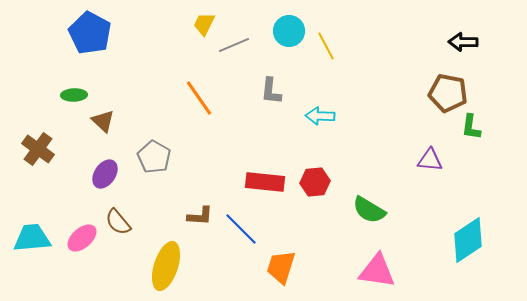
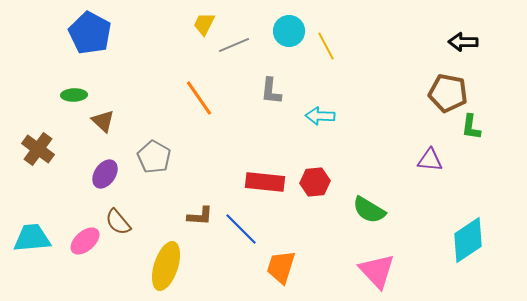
pink ellipse: moved 3 px right, 3 px down
pink triangle: rotated 39 degrees clockwise
